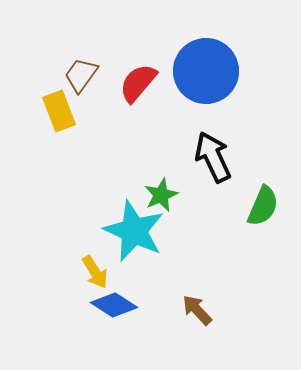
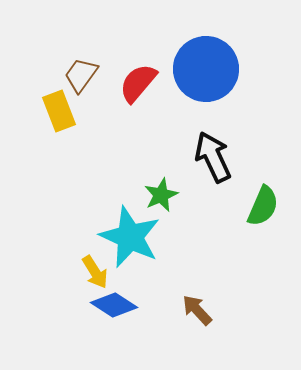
blue circle: moved 2 px up
cyan star: moved 4 px left, 6 px down
